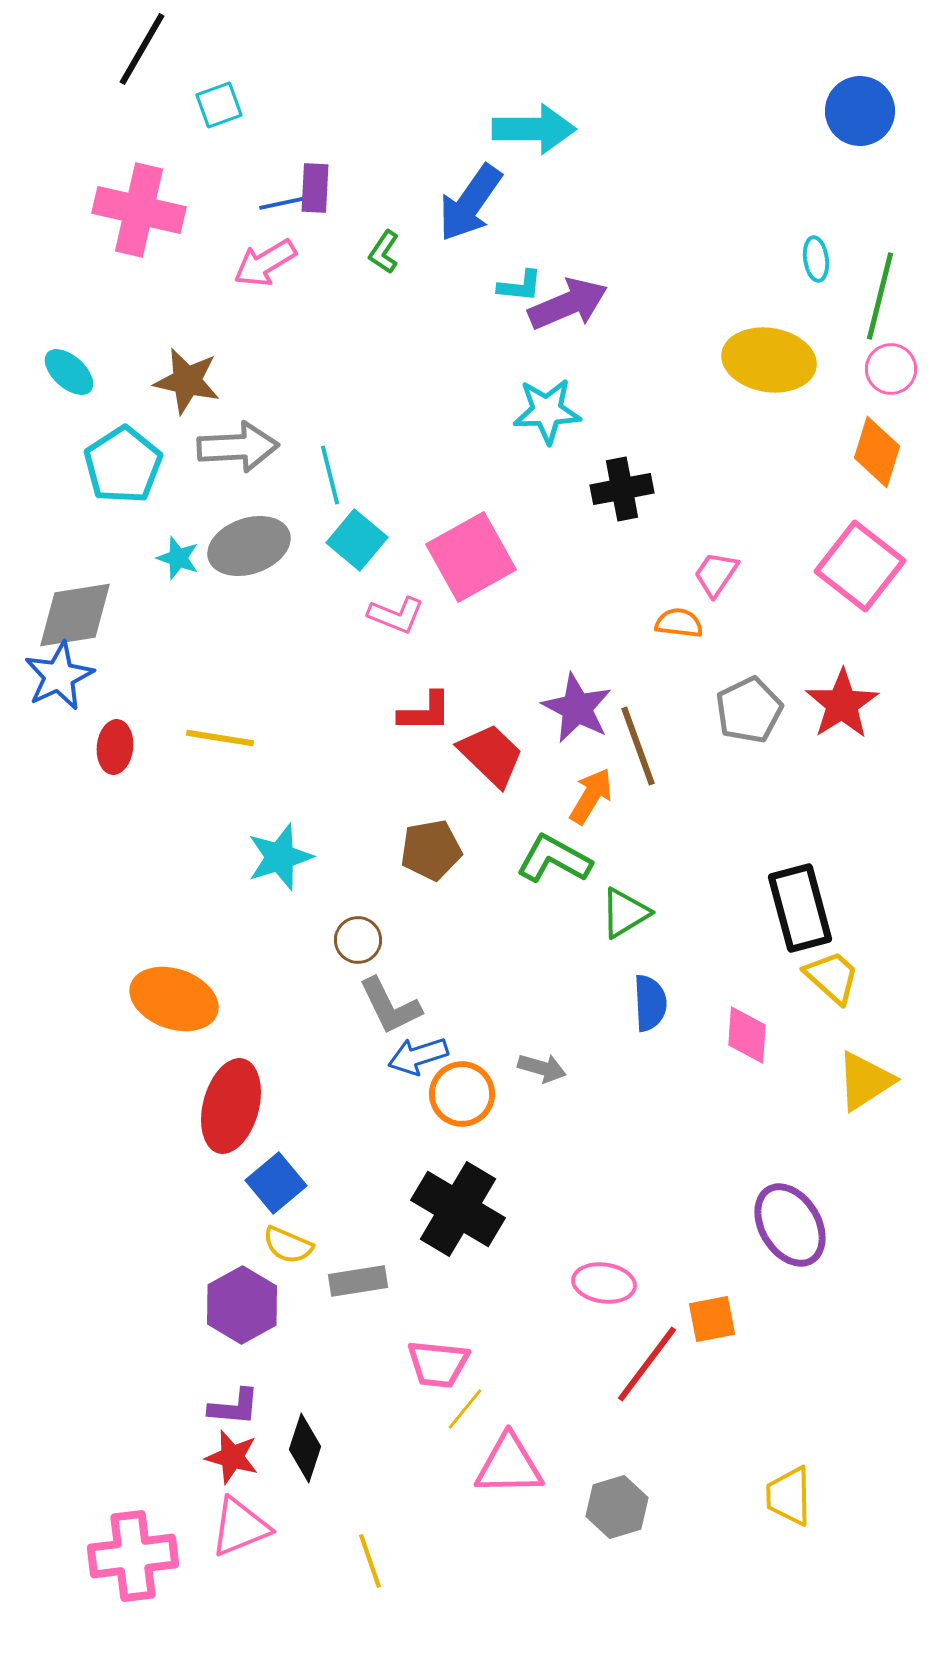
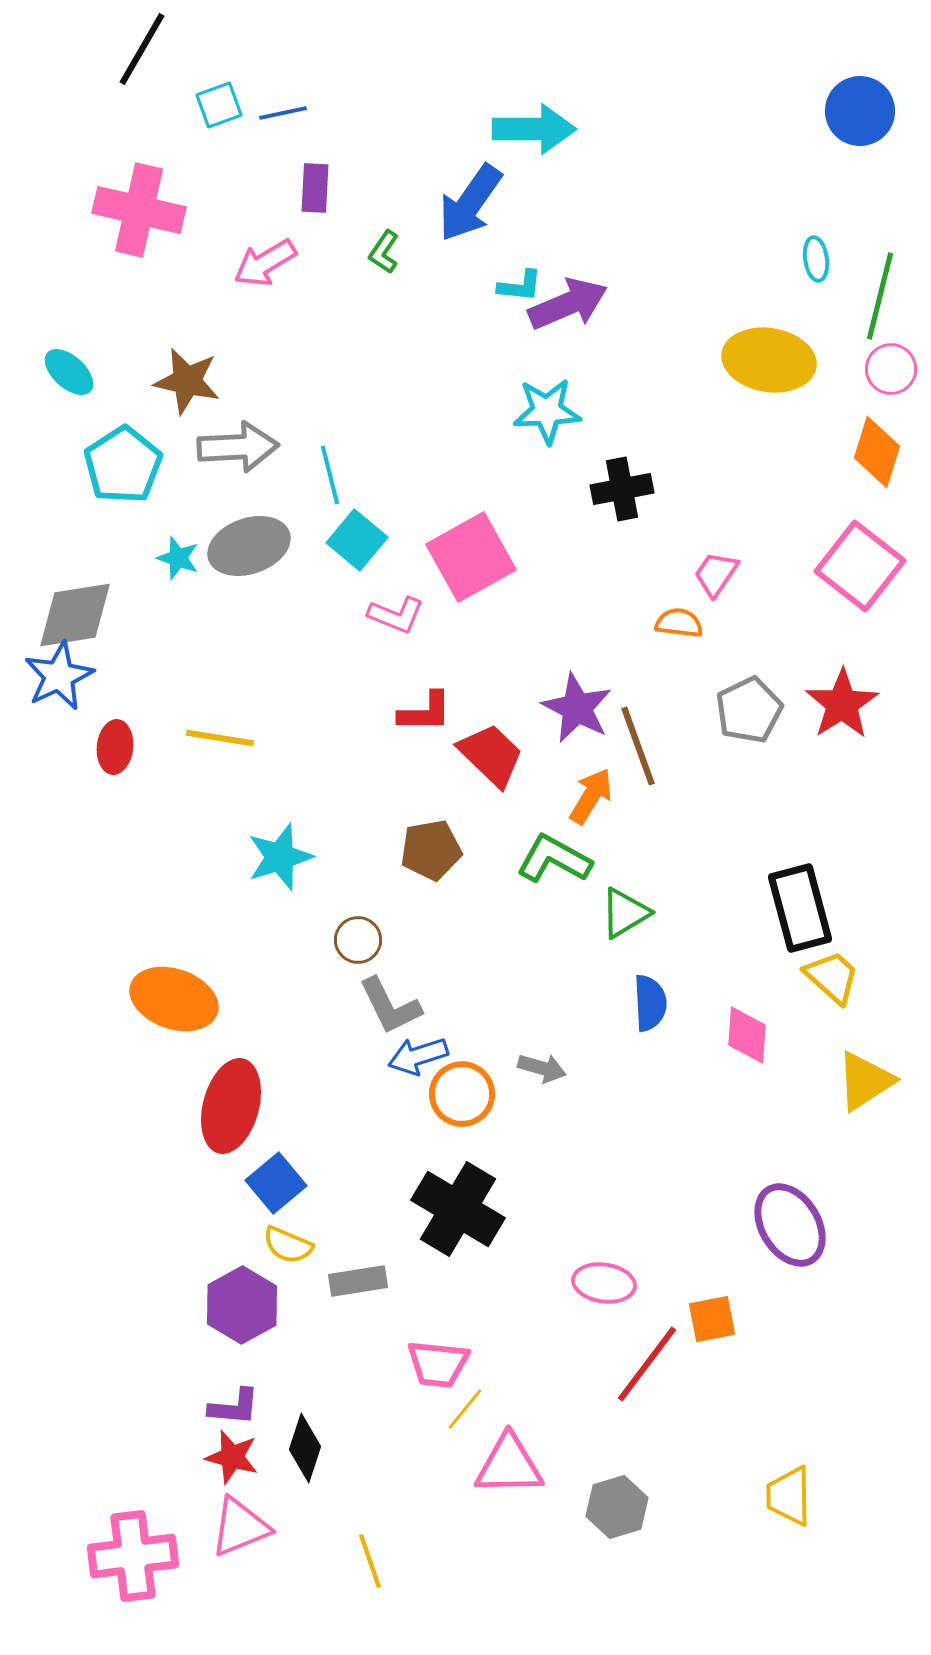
blue line at (283, 203): moved 90 px up
